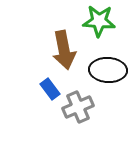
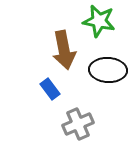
green star: rotated 8 degrees clockwise
gray cross: moved 17 px down
